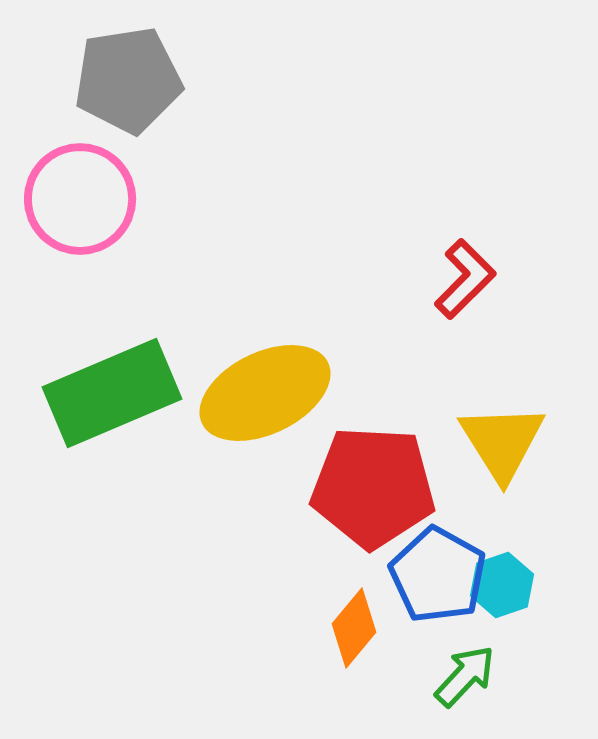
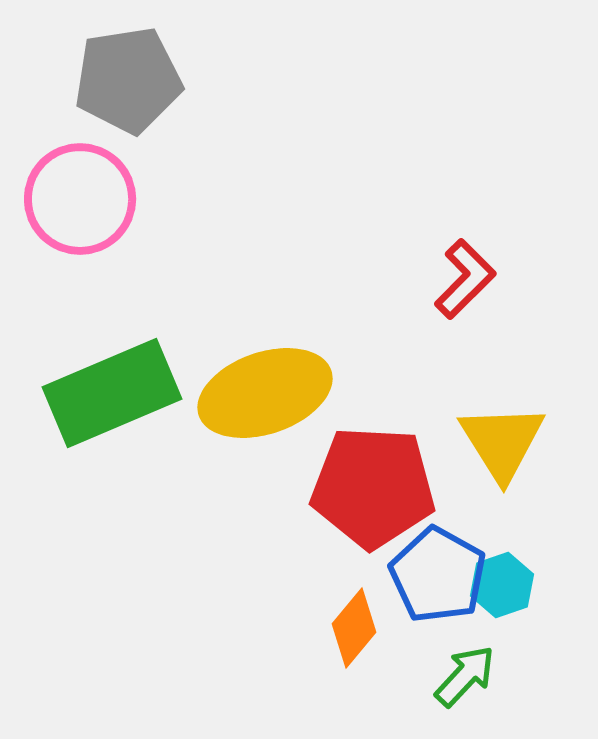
yellow ellipse: rotated 7 degrees clockwise
